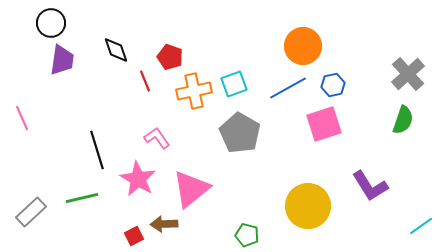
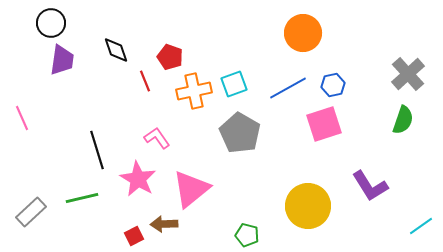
orange circle: moved 13 px up
